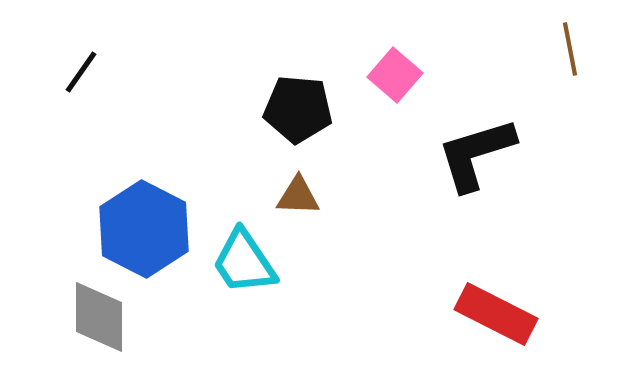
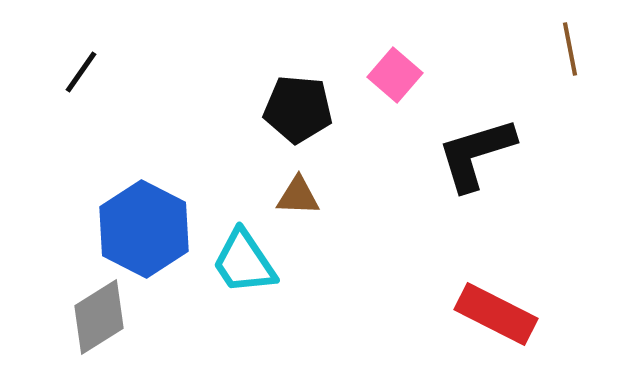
gray diamond: rotated 58 degrees clockwise
